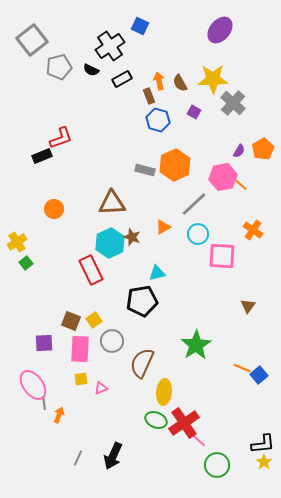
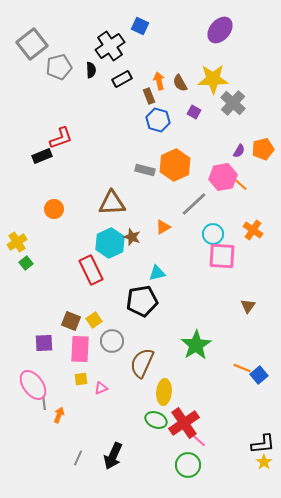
gray square at (32, 40): moved 4 px down
black semicircle at (91, 70): rotated 119 degrees counterclockwise
orange pentagon at (263, 149): rotated 15 degrees clockwise
cyan circle at (198, 234): moved 15 px right
green circle at (217, 465): moved 29 px left
